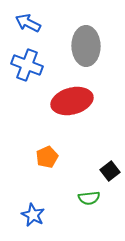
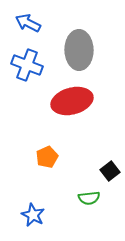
gray ellipse: moved 7 px left, 4 px down
